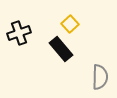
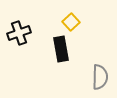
yellow square: moved 1 px right, 2 px up
black rectangle: rotated 30 degrees clockwise
